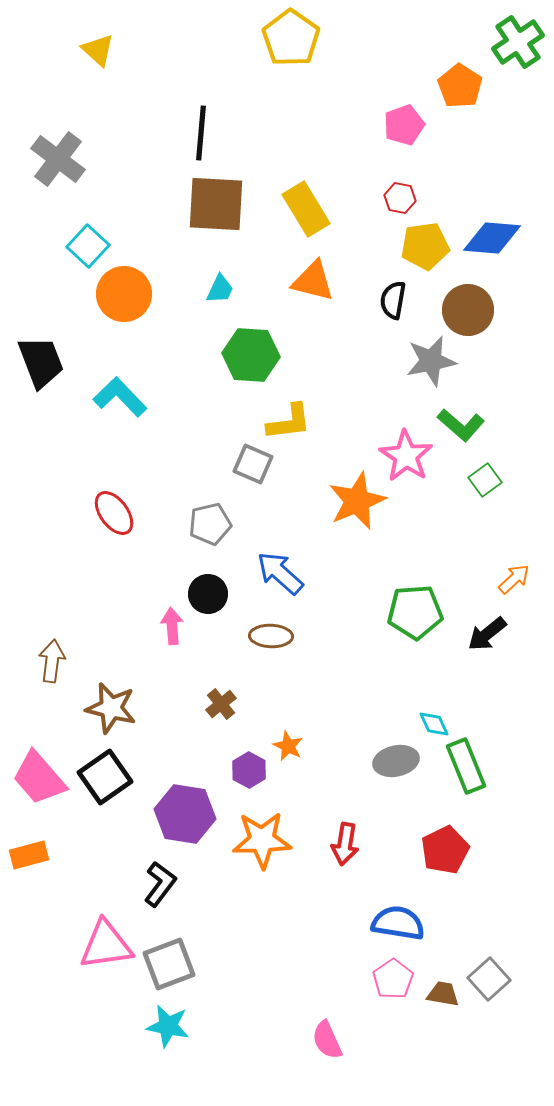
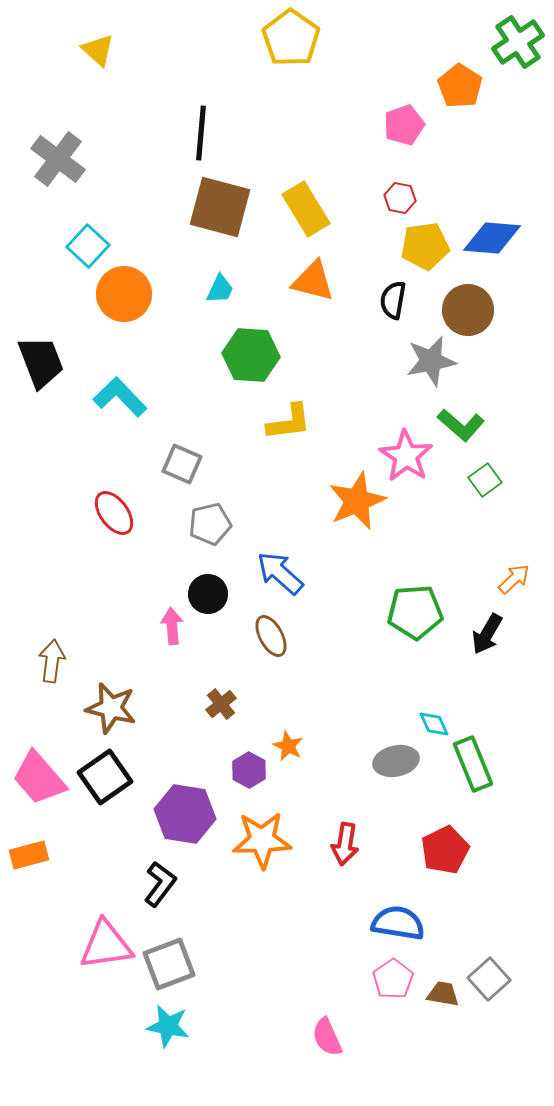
brown square at (216, 204): moved 4 px right, 3 px down; rotated 12 degrees clockwise
gray square at (253, 464): moved 71 px left
black arrow at (487, 634): rotated 21 degrees counterclockwise
brown ellipse at (271, 636): rotated 60 degrees clockwise
green rectangle at (466, 766): moved 7 px right, 2 px up
pink semicircle at (327, 1040): moved 3 px up
